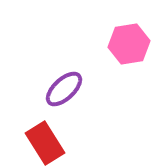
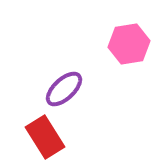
red rectangle: moved 6 px up
